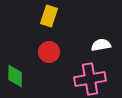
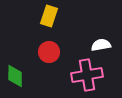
pink cross: moved 3 px left, 4 px up
